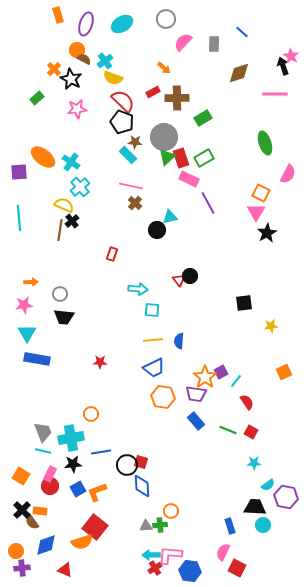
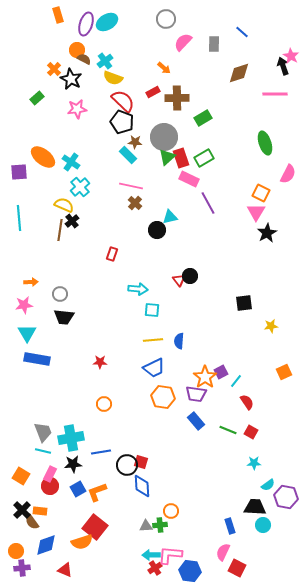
cyan ellipse at (122, 24): moved 15 px left, 2 px up
orange circle at (91, 414): moved 13 px right, 10 px up
